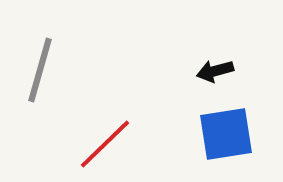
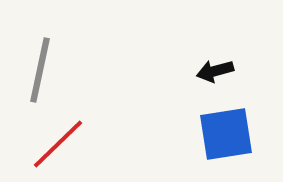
gray line: rotated 4 degrees counterclockwise
red line: moved 47 px left
